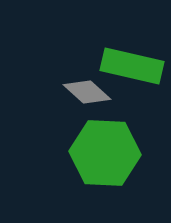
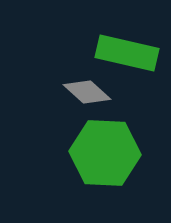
green rectangle: moved 5 px left, 13 px up
